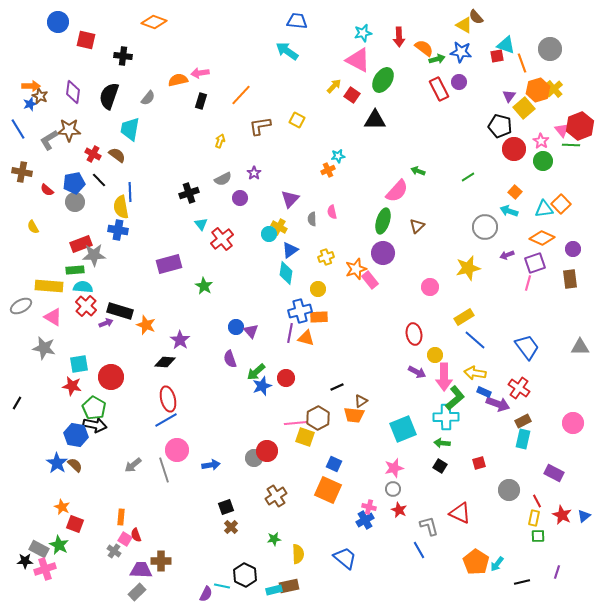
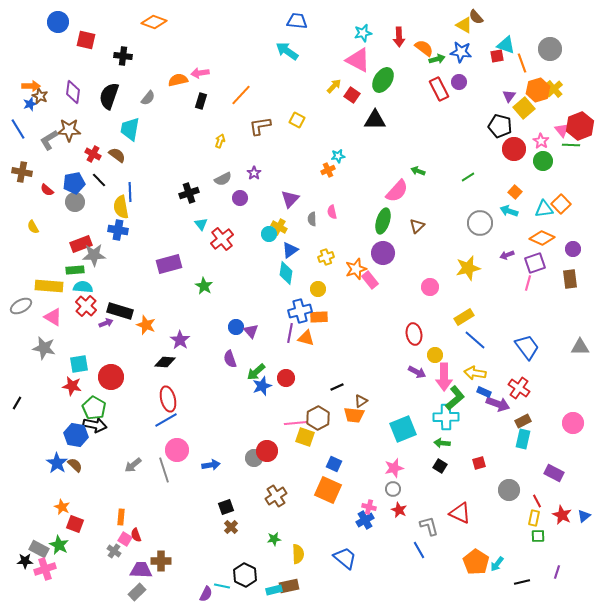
gray circle at (485, 227): moved 5 px left, 4 px up
